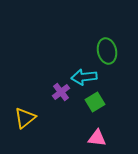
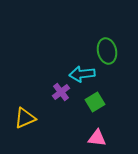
cyan arrow: moved 2 px left, 3 px up
yellow triangle: rotated 15 degrees clockwise
